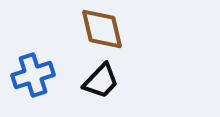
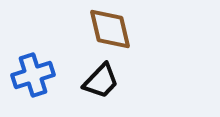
brown diamond: moved 8 px right
